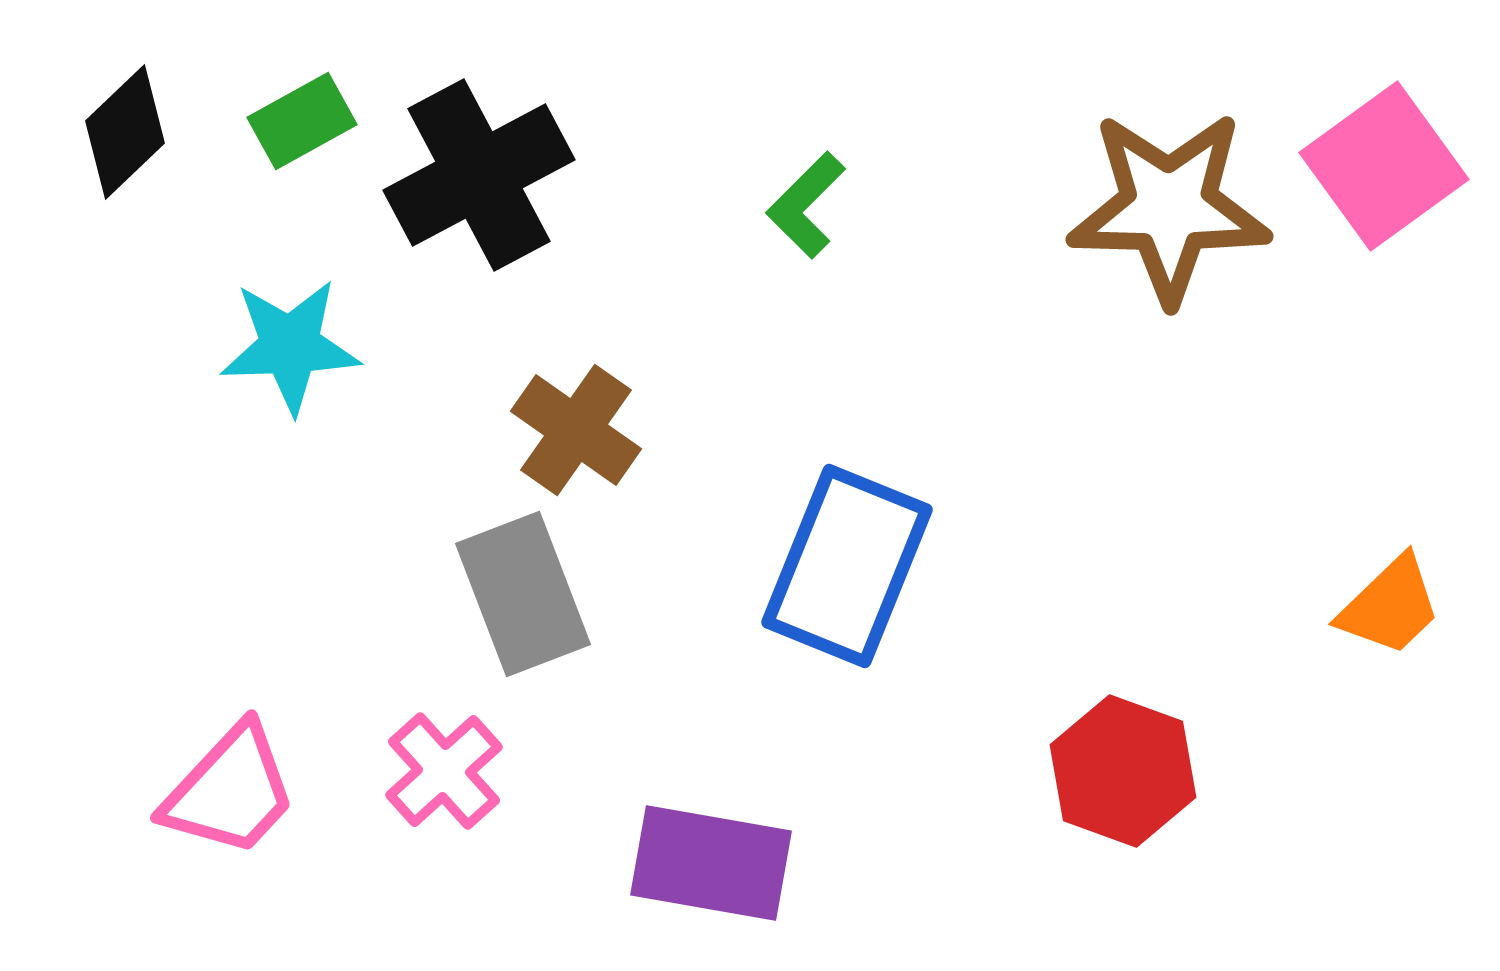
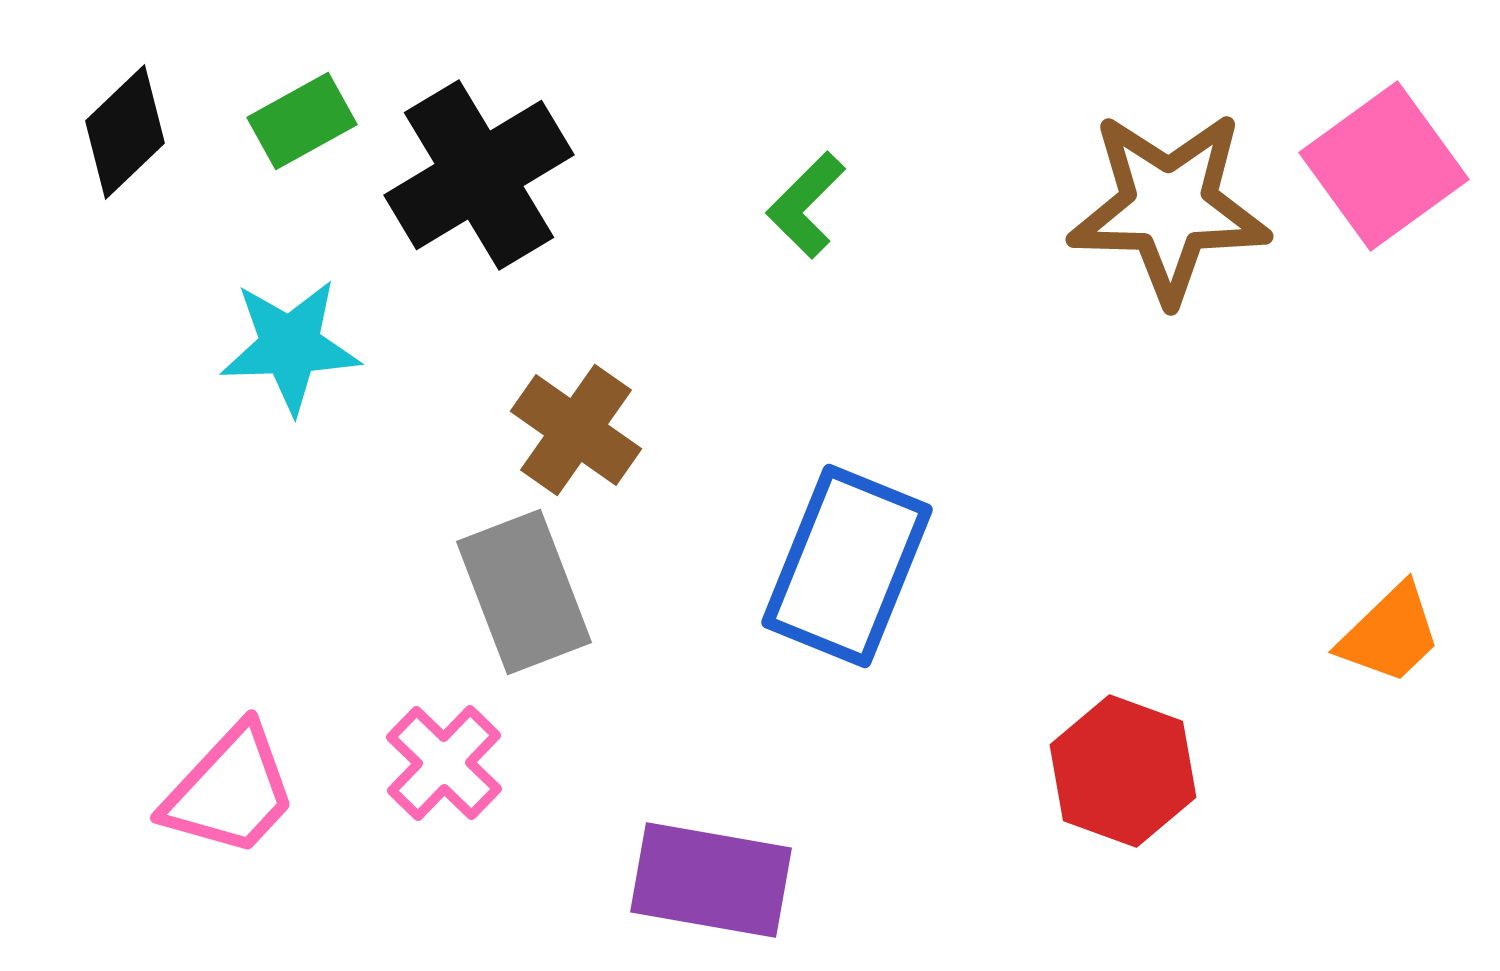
black cross: rotated 3 degrees counterclockwise
gray rectangle: moved 1 px right, 2 px up
orange trapezoid: moved 28 px down
pink cross: moved 8 px up; rotated 4 degrees counterclockwise
purple rectangle: moved 17 px down
